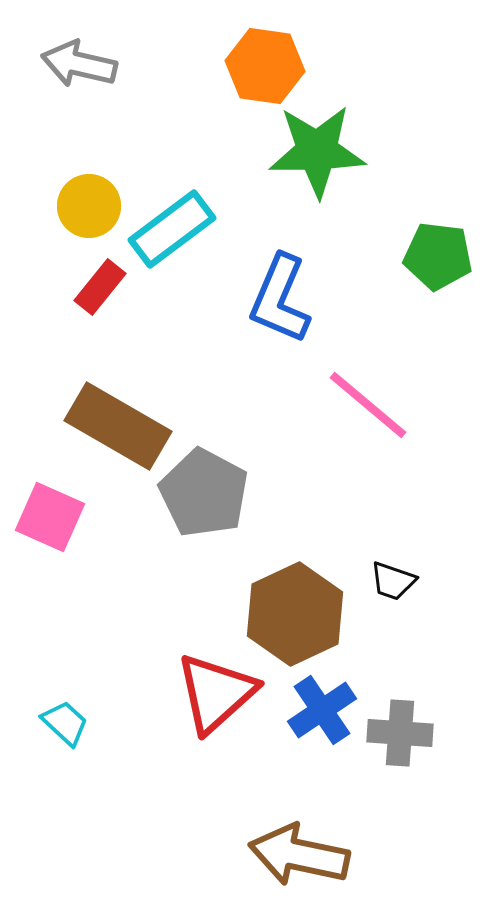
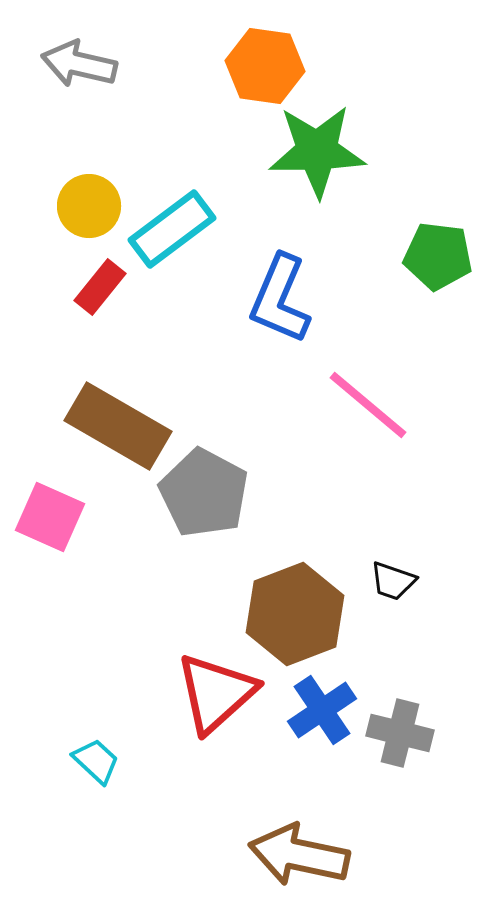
brown hexagon: rotated 4 degrees clockwise
cyan trapezoid: moved 31 px right, 38 px down
gray cross: rotated 10 degrees clockwise
